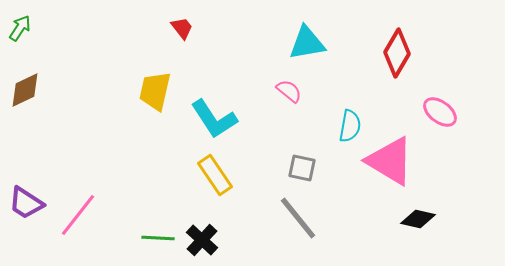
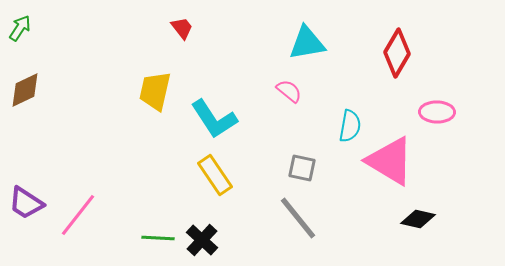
pink ellipse: moved 3 px left; rotated 36 degrees counterclockwise
